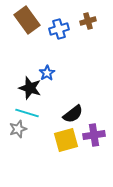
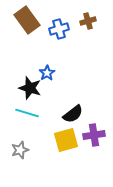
gray star: moved 2 px right, 21 px down
